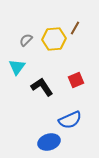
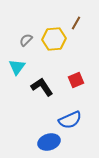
brown line: moved 1 px right, 5 px up
